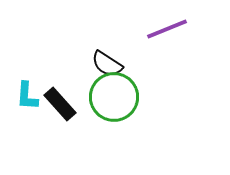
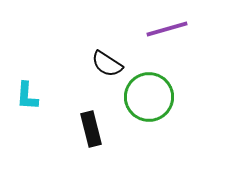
purple line: rotated 6 degrees clockwise
green circle: moved 35 px right
black rectangle: moved 31 px right, 25 px down; rotated 28 degrees clockwise
